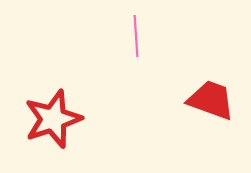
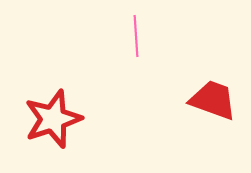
red trapezoid: moved 2 px right
